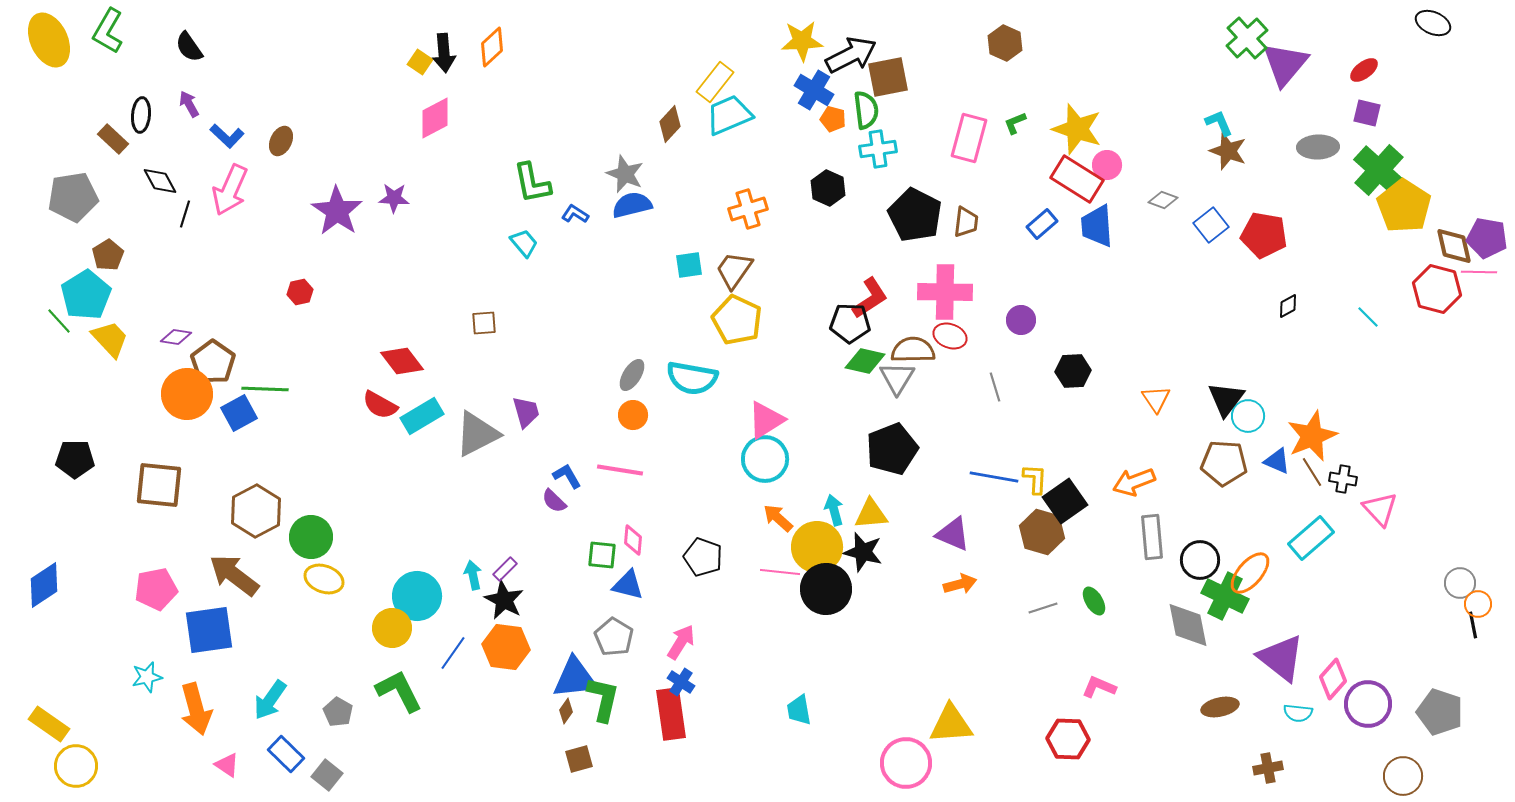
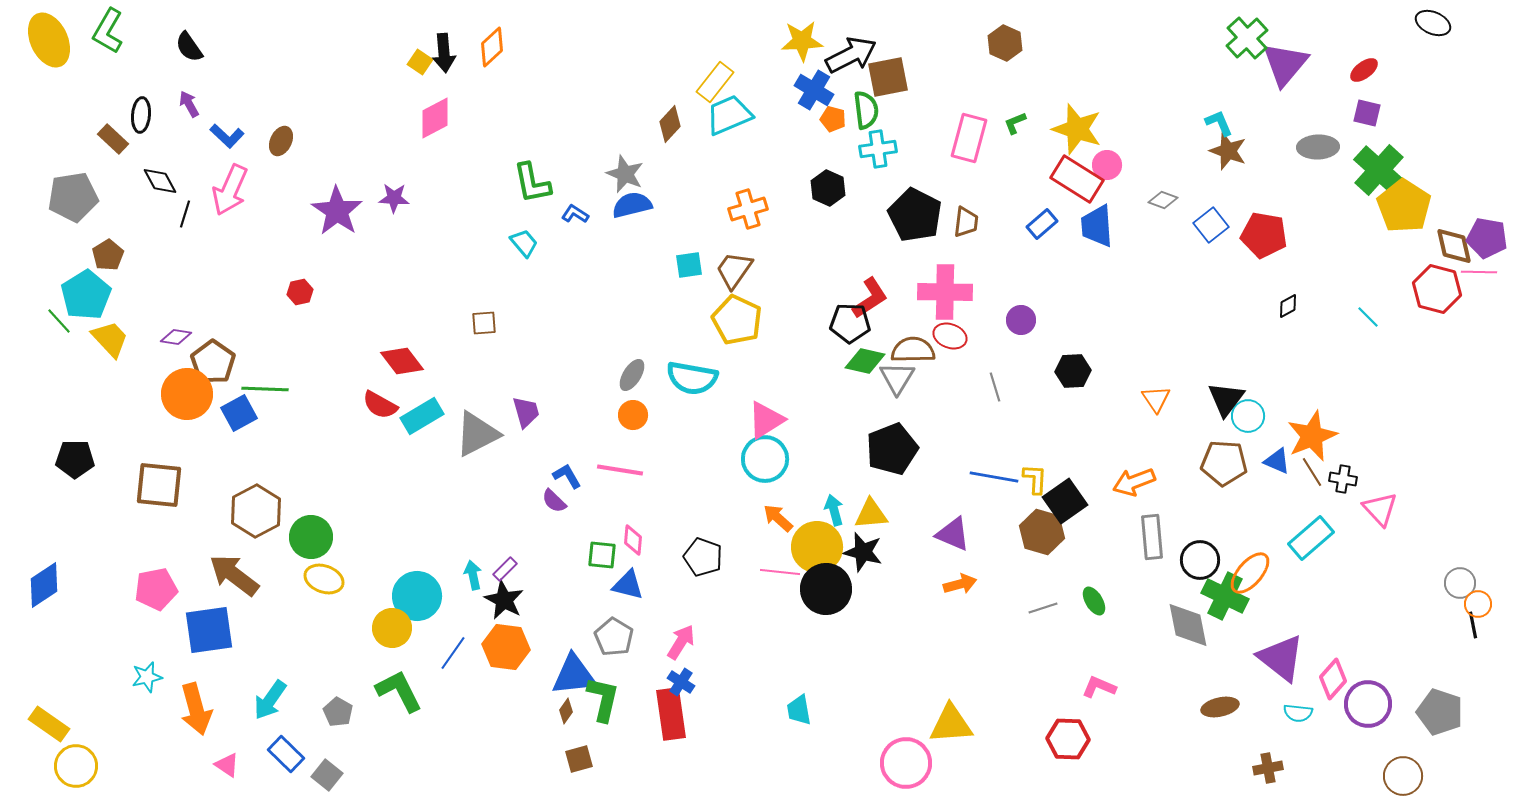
blue triangle at (575, 678): moved 1 px left, 3 px up
